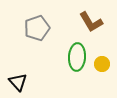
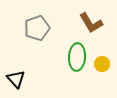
brown L-shape: moved 1 px down
black triangle: moved 2 px left, 3 px up
